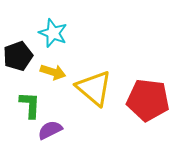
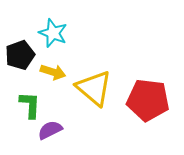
black pentagon: moved 2 px right, 1 px up
